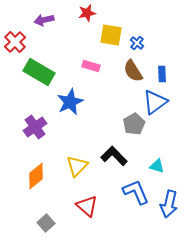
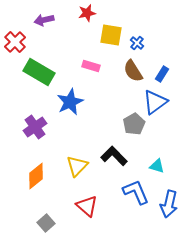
blue rectangle: rotated 35 degrees clockwise
